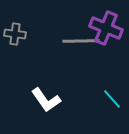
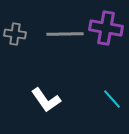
purple cross: rotated 12 degrees counterclockwise
gray line: moved 16 px left, 7 px up
